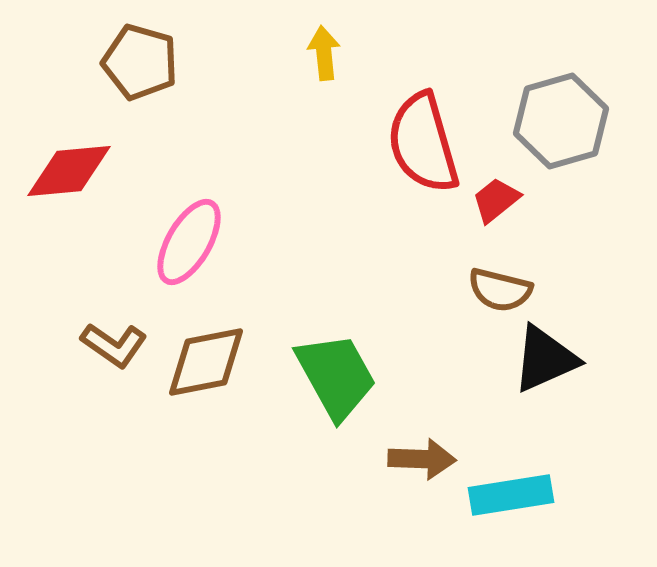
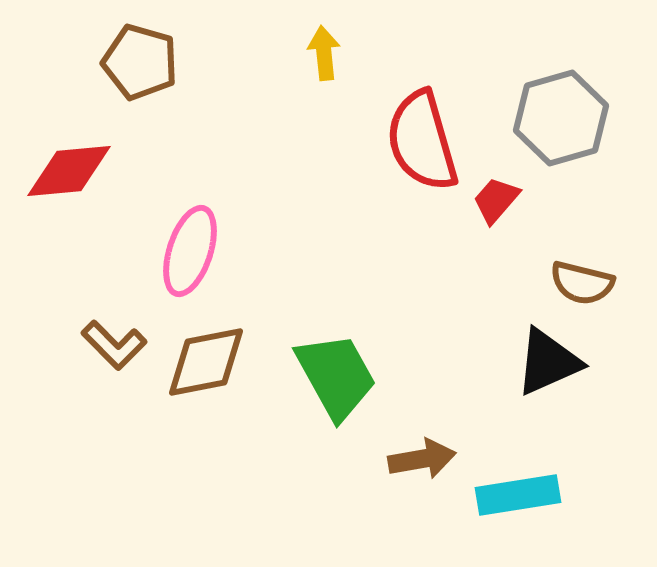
gray hexagon: moved 3 px up
red semicircle: moved 1 px left, 2 px up
red trapezoid: rotated 10 degrees counterclockwise
pink ellipse: moved 1 px right, 9 px down; rotated 12 degrees counterclockwise
brown semicircle: moved 82 px right, 7 px up
brown L-shape: rotated 10 degrees clockwise
black triangle: moved 3 px right, 3 px down
brown arrow: rotated 12 degrees counterclockwise
cyan rectangle: moved 7 px right
